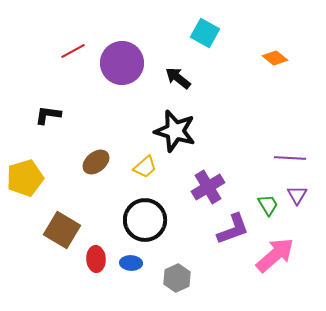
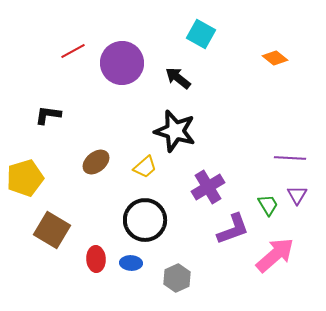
cyan square: moved 4 px left, 1 px down
brown square: moved 10 px left
